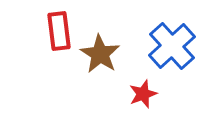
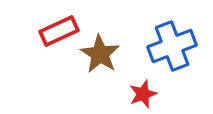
red rectangle: rotated 72 degrees clockwise
blue cross: rotated 21 degrees clockwise
